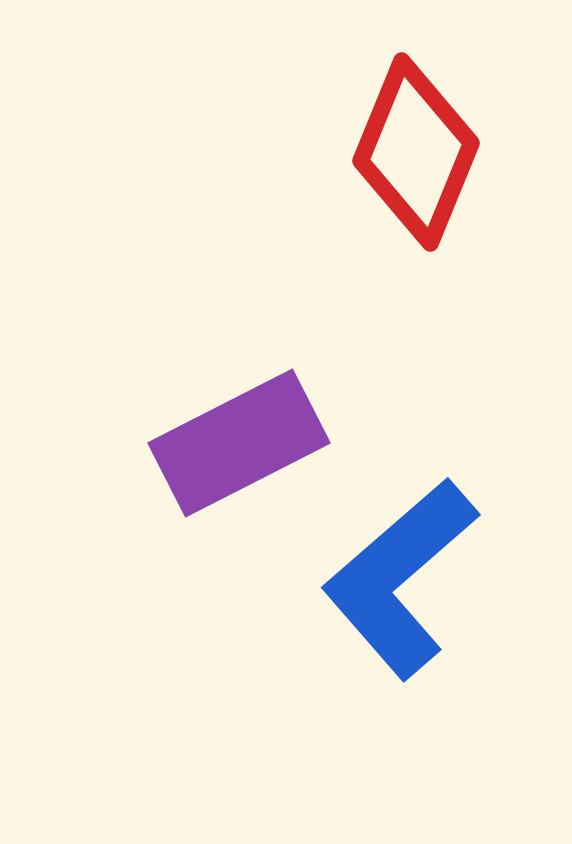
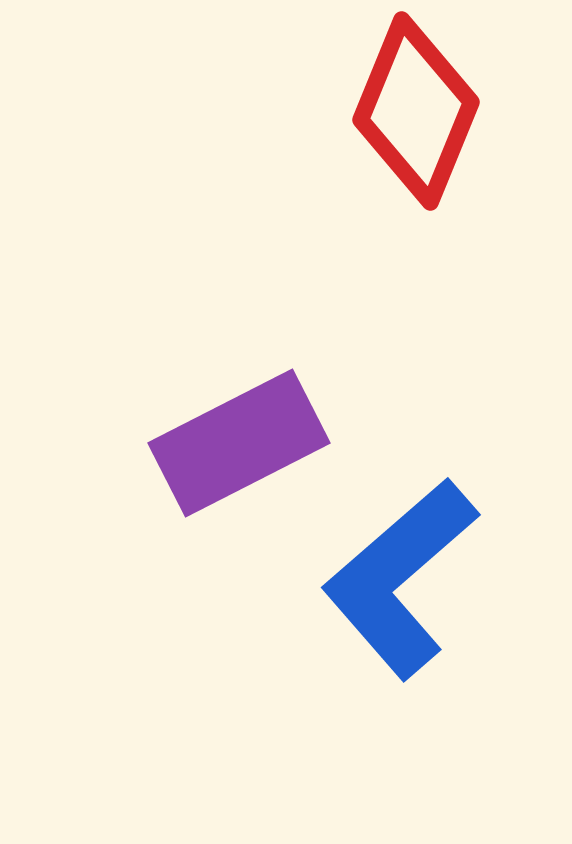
red diamond: moved 41 px up
